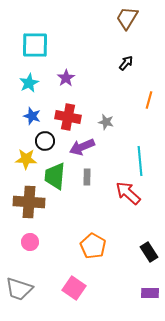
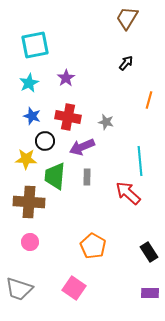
cyan square: rotated 12 degrees counterclockwise
